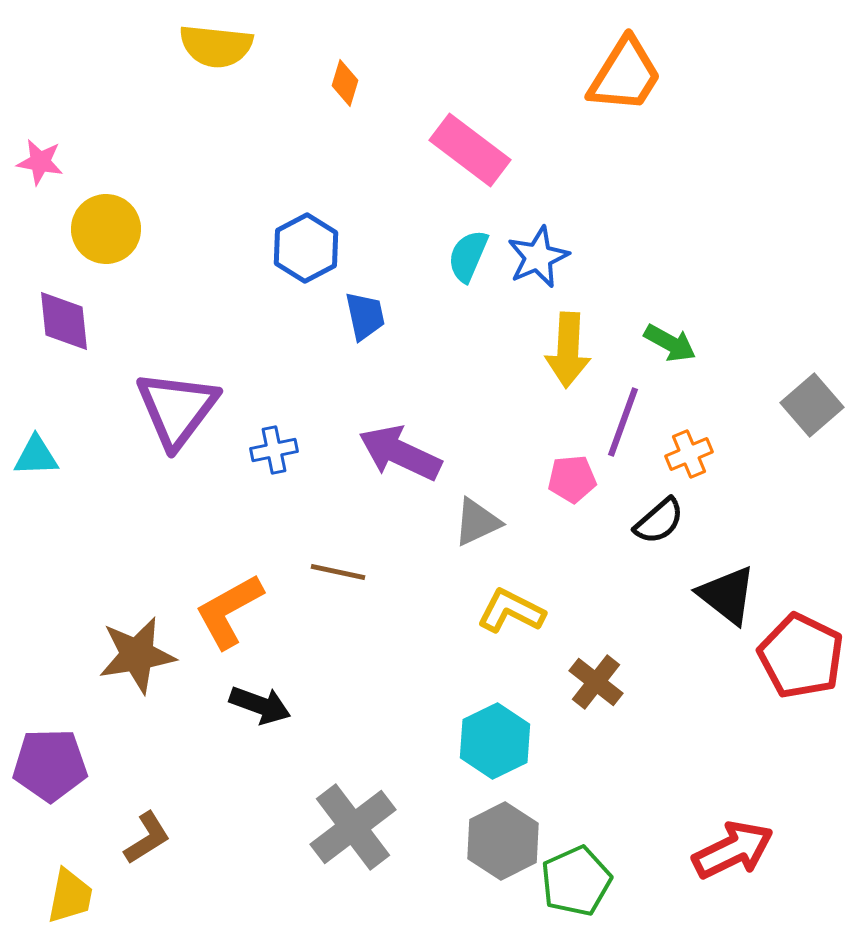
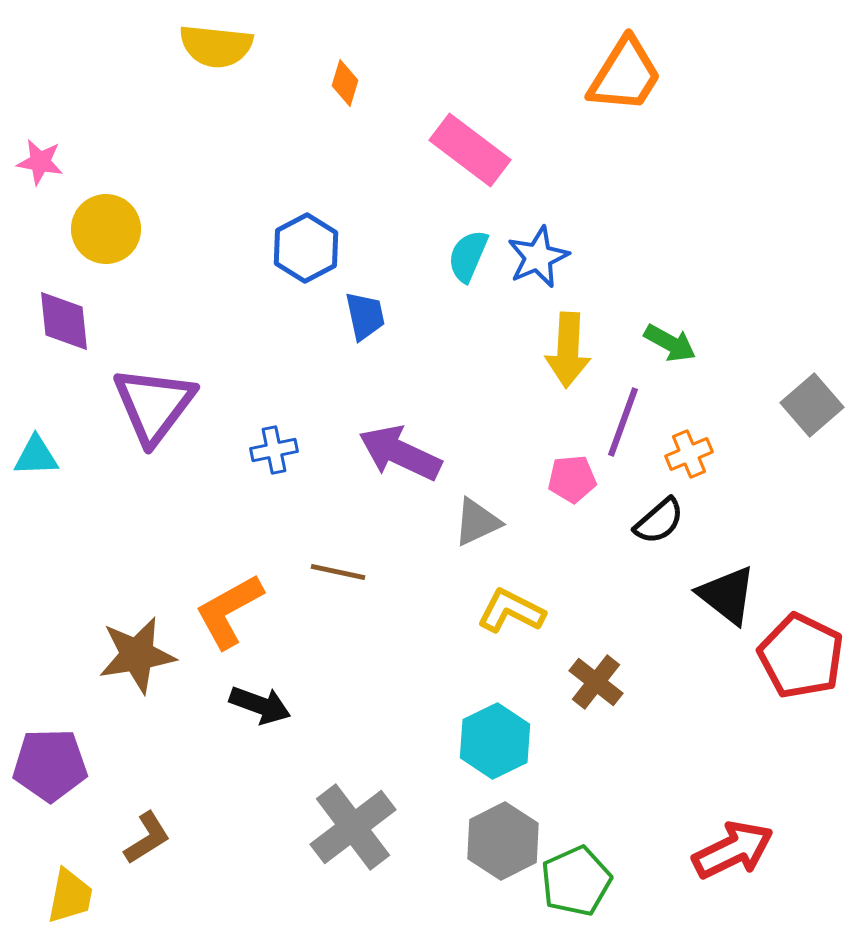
purple triangle: moved 23 px left, 4 px up
